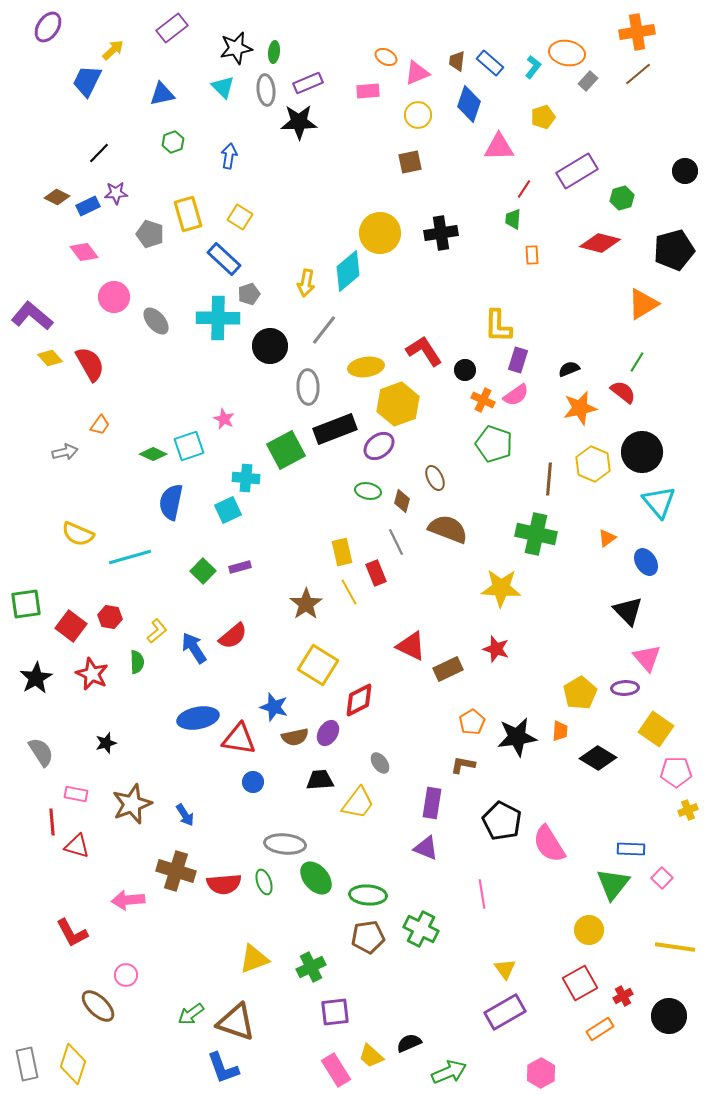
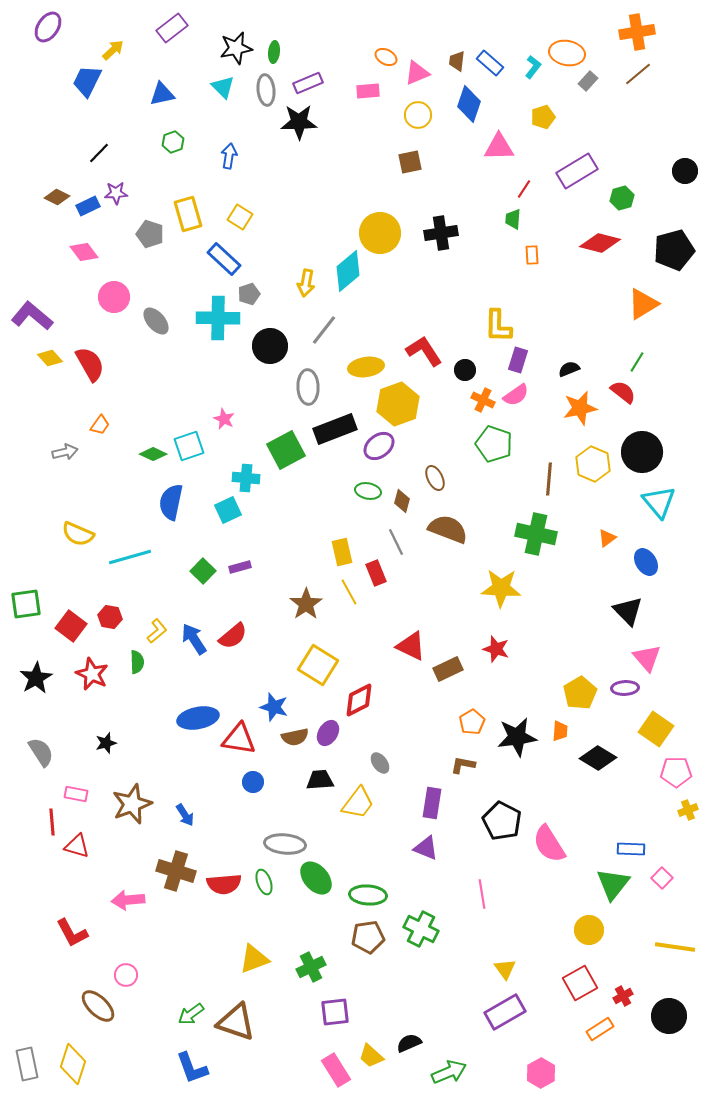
blue arrow at (194, 648): moved 9 px up
blue L-shape at (223, 1068): moved 31 px left
